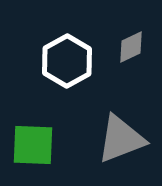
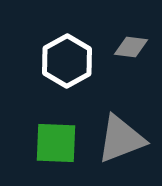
gray diamond: rotated 32 degrees clockwise
green square: moved 23 px right, 2 px up
